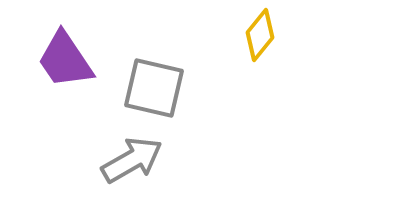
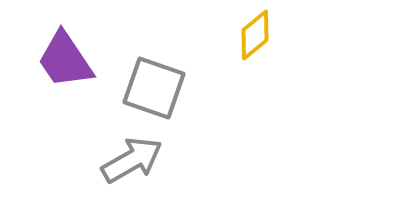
yellow diamond: moved 5 px left; rotated 12 degrees clockwise
gray square: rotated 6 degrees clockwise
